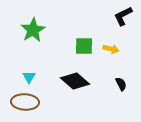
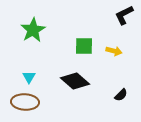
black L-shape: moved 1 px right, 1 px up
yellow arrow: moved 3 px right, 2 px down
black semicircle: moved 11 px down; rotated 72 degrees clockwise
